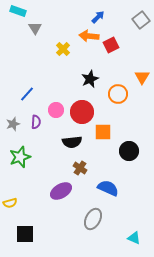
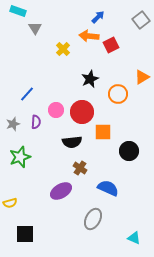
orange triangle: rotated 28 degrees clockwise
